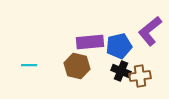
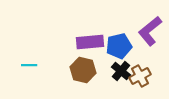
brown hexagon: moved 6 px right, 4 px down
black cross: rotated 18 degrees clockwise
brown cross: rotated 20 degrees counterclockwise
